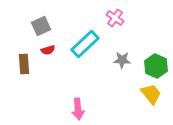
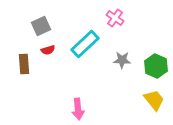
yellow trapezoid: moved 3 px right, 6 px down
